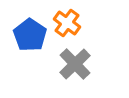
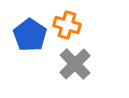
orange cross: moved 2 px down; rotated 20 degrees counterclockwise
